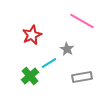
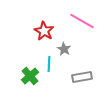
red star: moved 12 px right, 4 px up; rotated 18 degrees counterclockwise
gray star: moved 3 px left
cyan line: moved 1 px down; rotated 56 degrees counterclockwise
